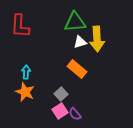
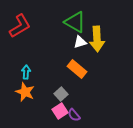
green triangle: rotated 35 degrees clockwise
red L-shape: rotated 125 degrees counterclockwise
purple semicircle: moved 1 px left, 1 px down
